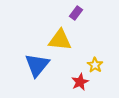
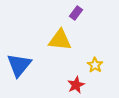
blue triangle: moved 18 px left
red star: moved 4 px left, 3 px down
